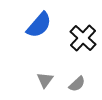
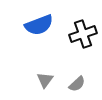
blue semicircle: rotated 28 degrees clockwise
black cross: moved 4 px up; rotated 28 degrees clockwise
